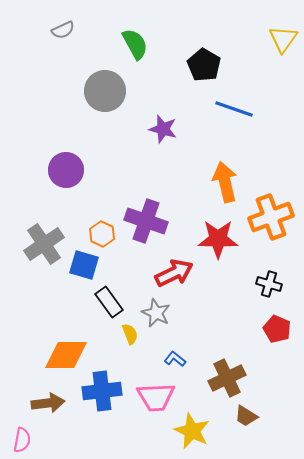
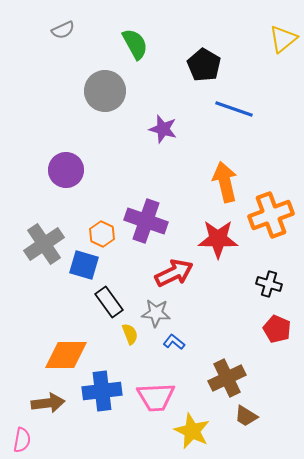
yellow triangle: rotated 16 degrees clockwise
orange cross: moved 2 px up
gray star: rotated 20 degrees counterclockwise
blue L-shape: moved 1 px left, 17 px up
